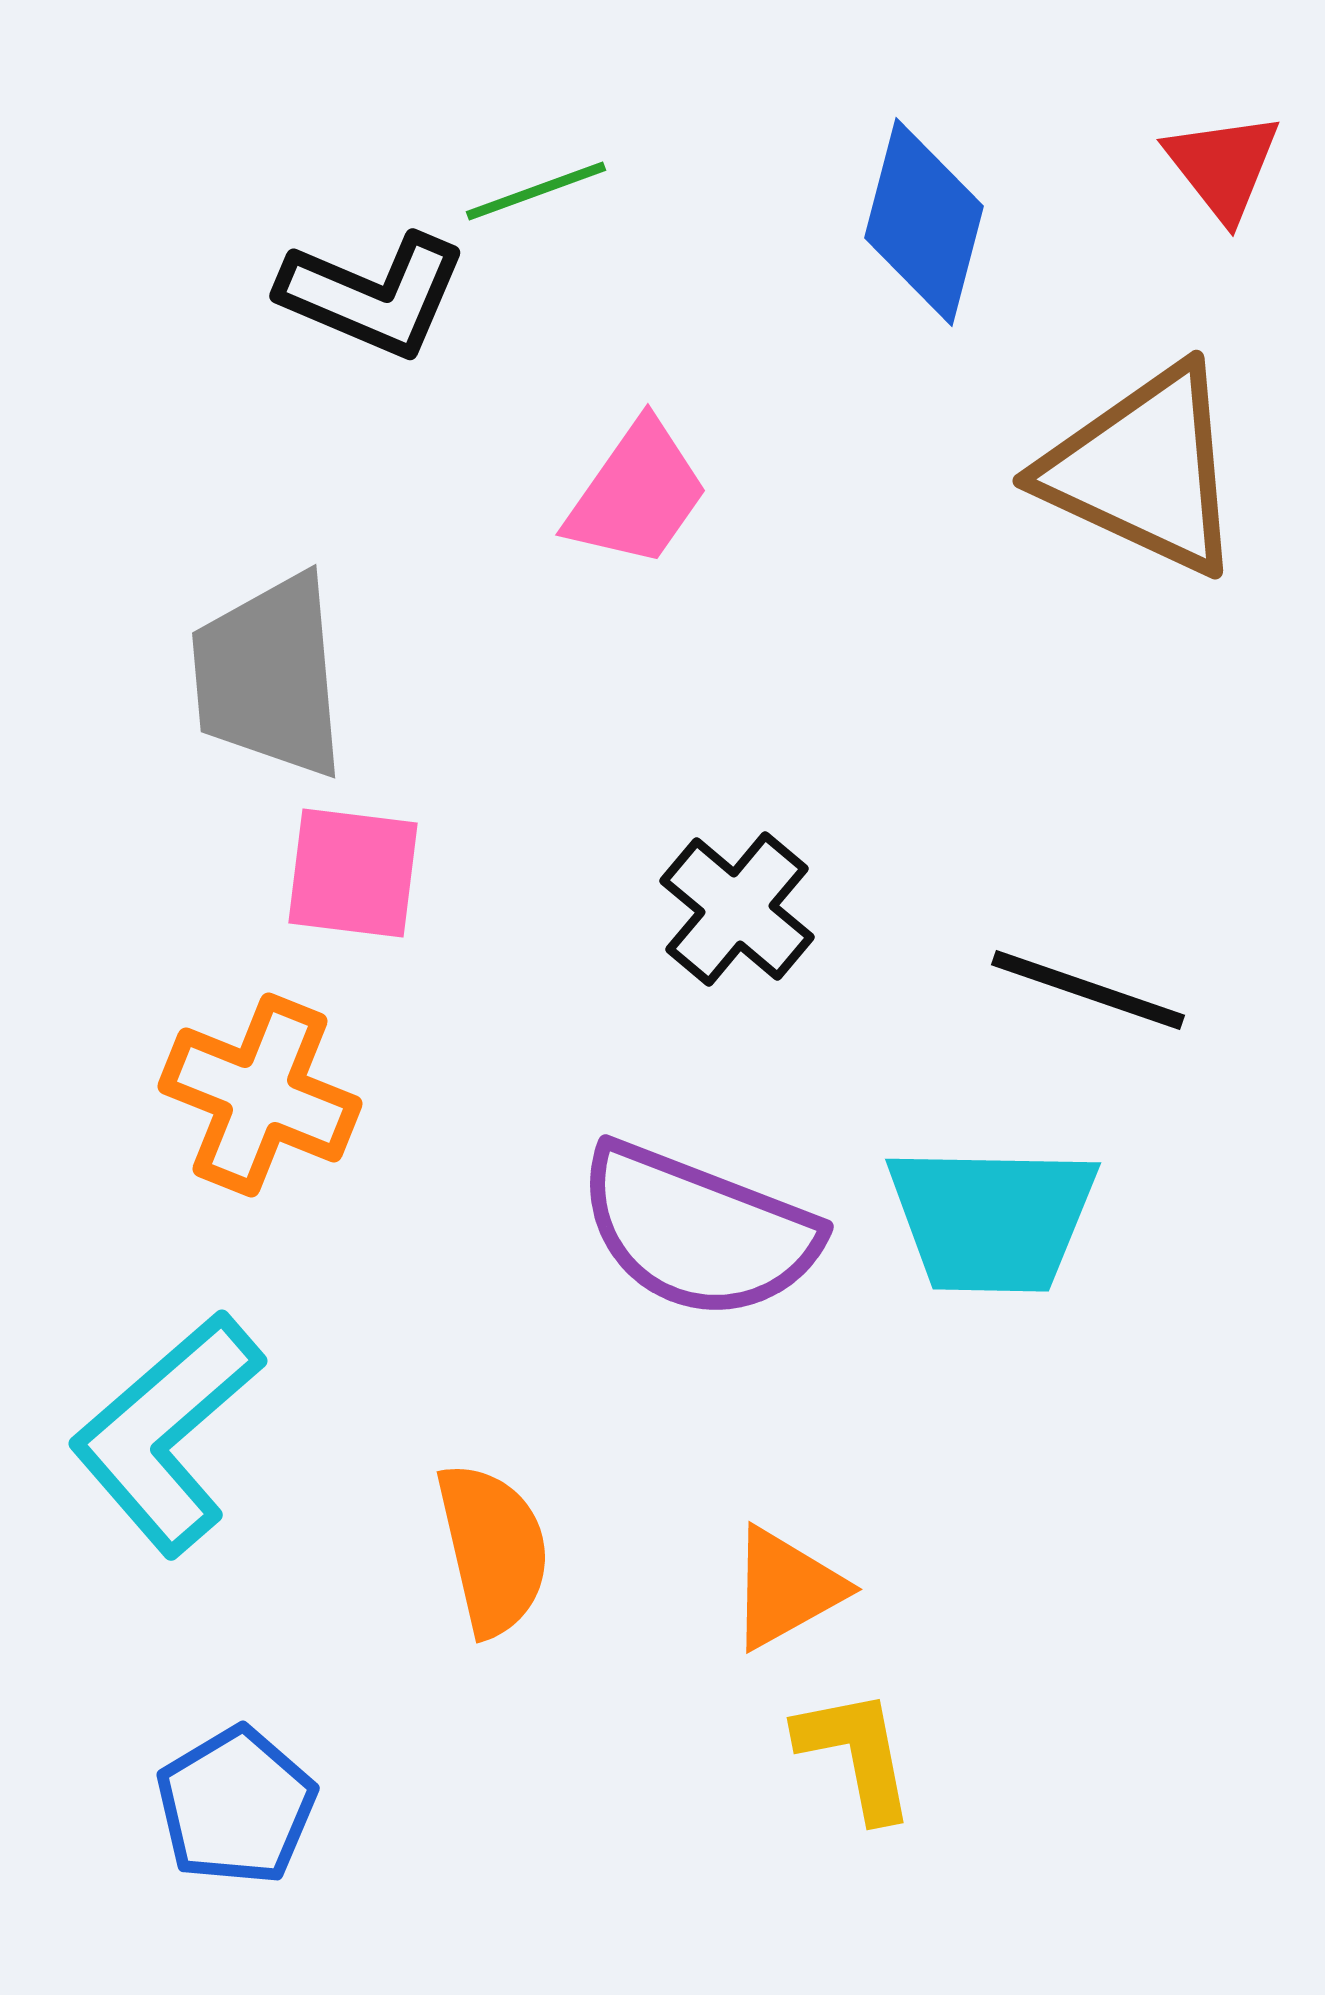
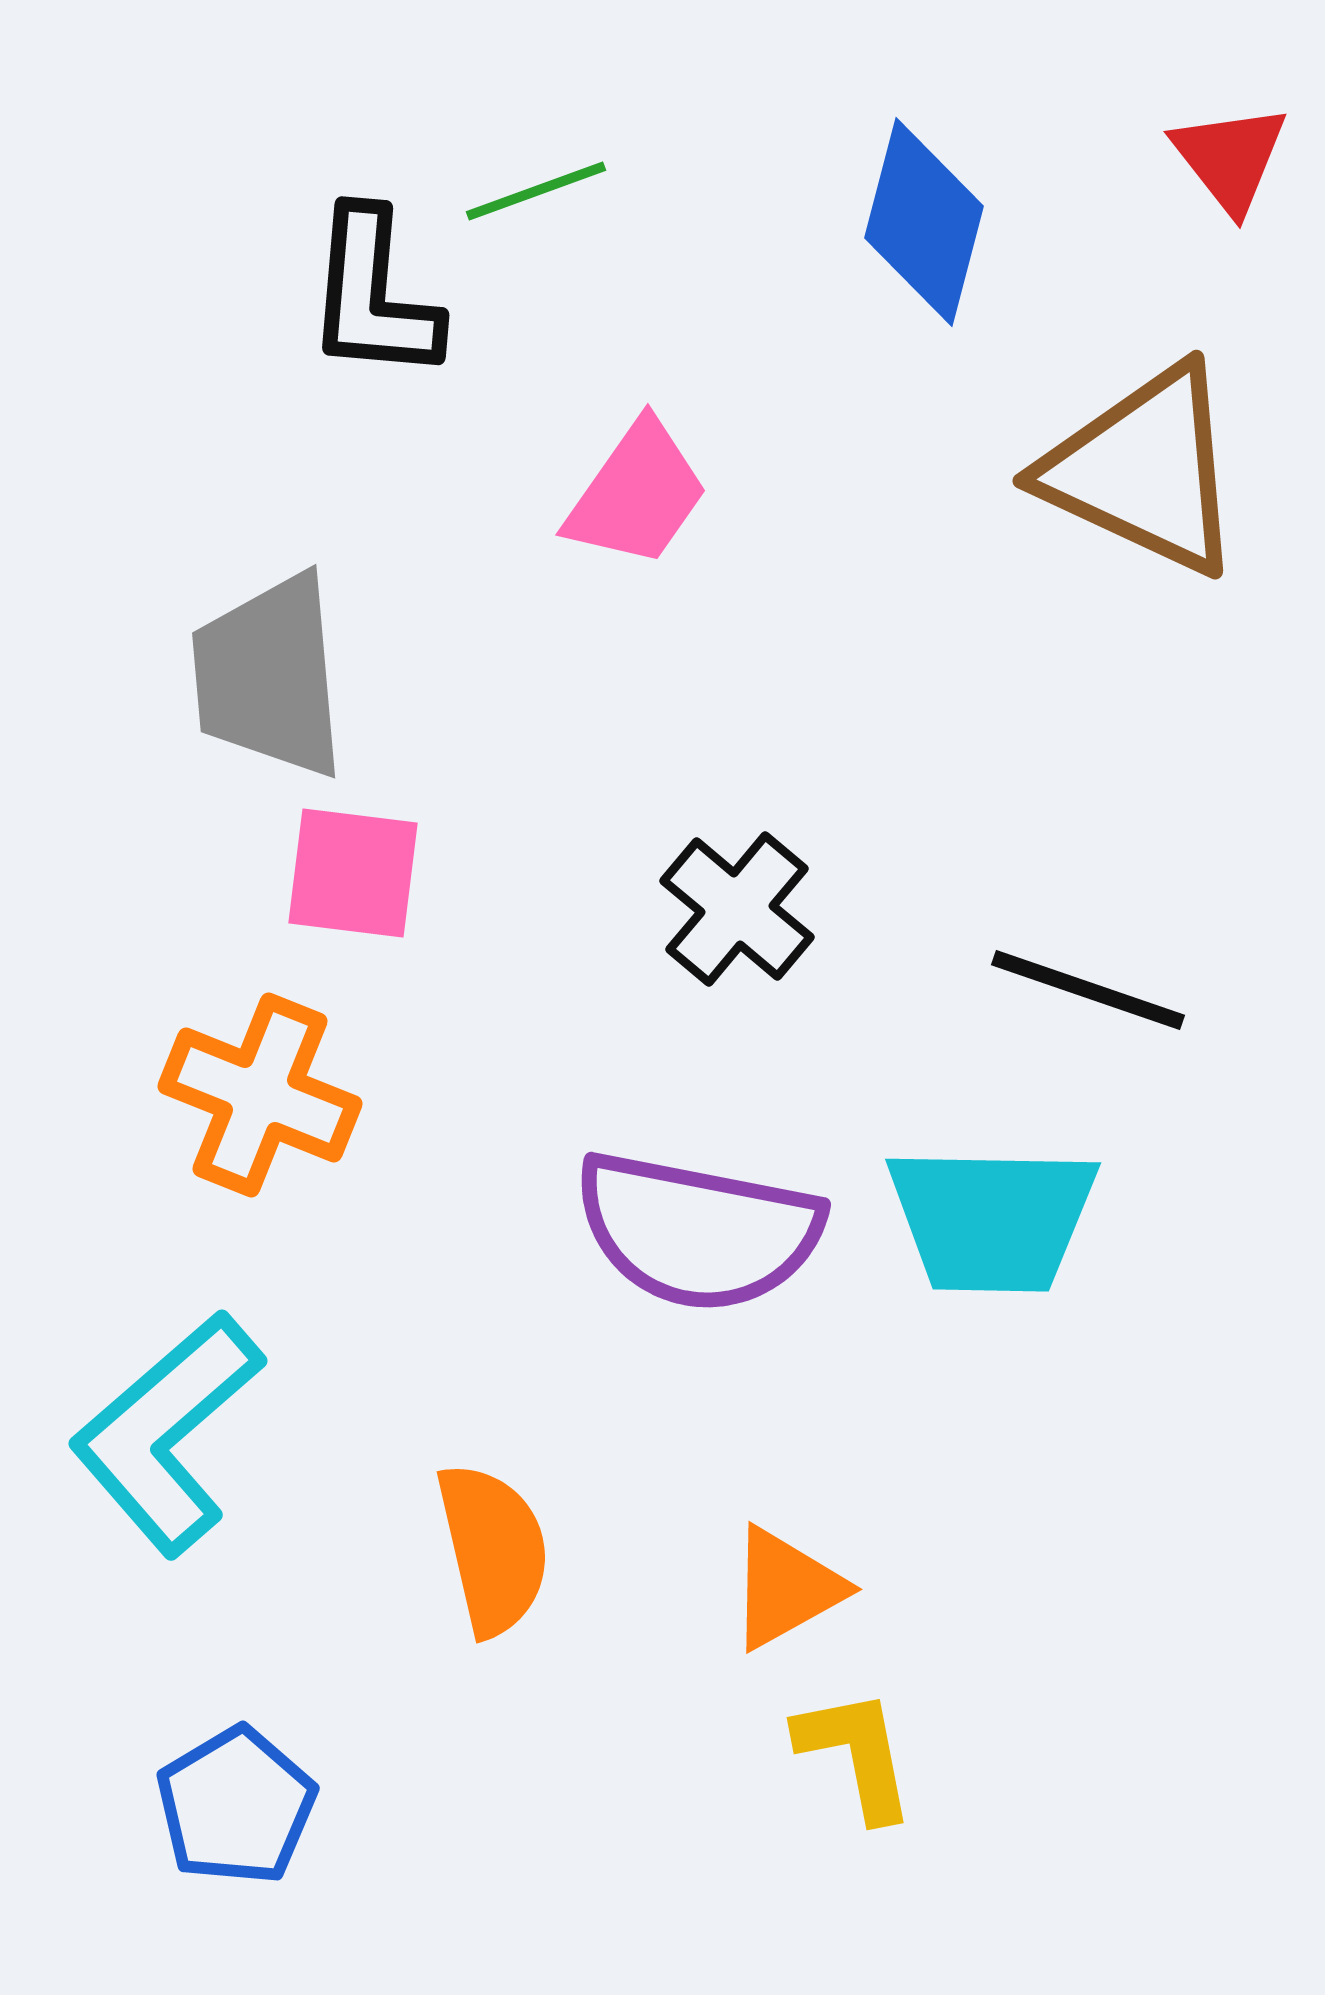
red triangle: moved 7 px right, 8 px up
black L-shape: rotated 72 degrees clockwise
purple semicircle: rotated 10 degrees counterclockwise
